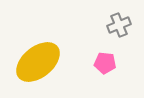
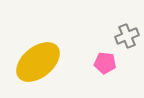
gray cross: moved 8 px right, 11 px down
